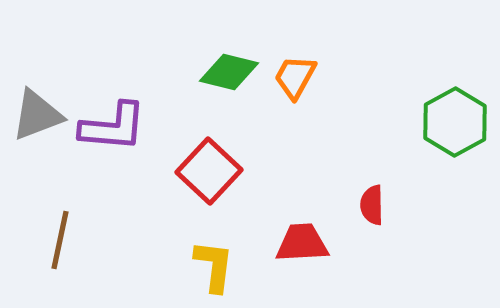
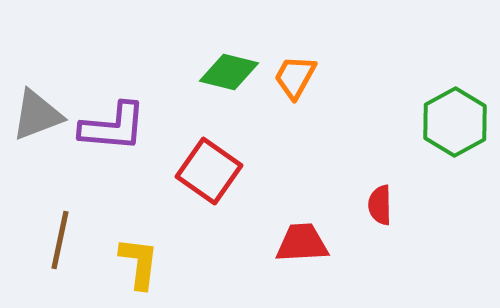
red square: rotated 8 degrees counterclockwise
red semicircle: moved 8 px right
yellow L-shape: moved 75 px left, 3 px up
